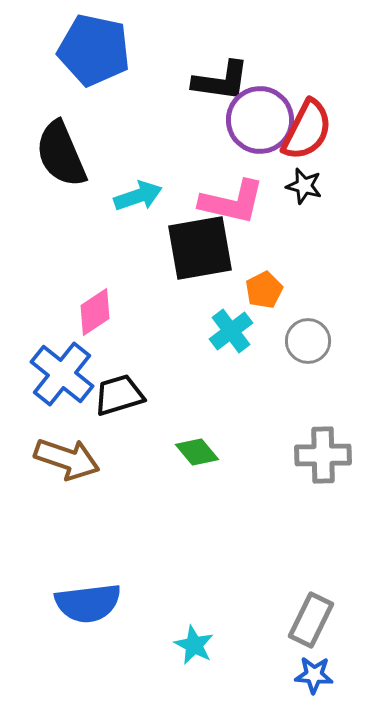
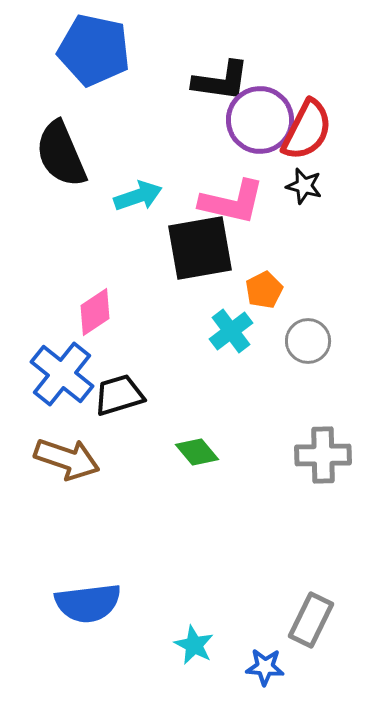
blue star: moved 49 px left, 8 px up
